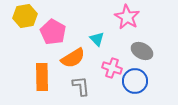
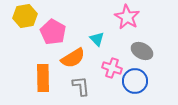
orange rectangle: moved 1 px right, 1 px down
